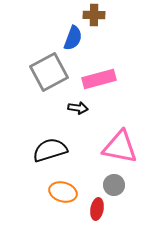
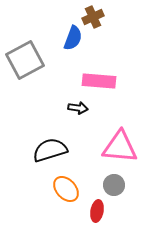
brown cross: moved 1 px left, 2 px down; rotated 25 degrees counterclockwise
gray square: moved 24 px left, 12 px up
pink rectangle: moved 2 px down; rotated 20 degrees clockwise
pink triangle: rotated 6 degrees counterclockwise
orange ellipse: moved 3 px right, 3 px up; rotated 32 degrees clockwise
red ellipse: moved 2 px down
